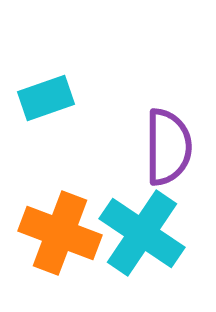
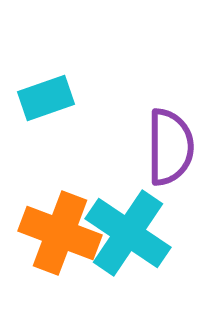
purple semicircle: moved 2 px right
cyan cross: moved 14 px left
